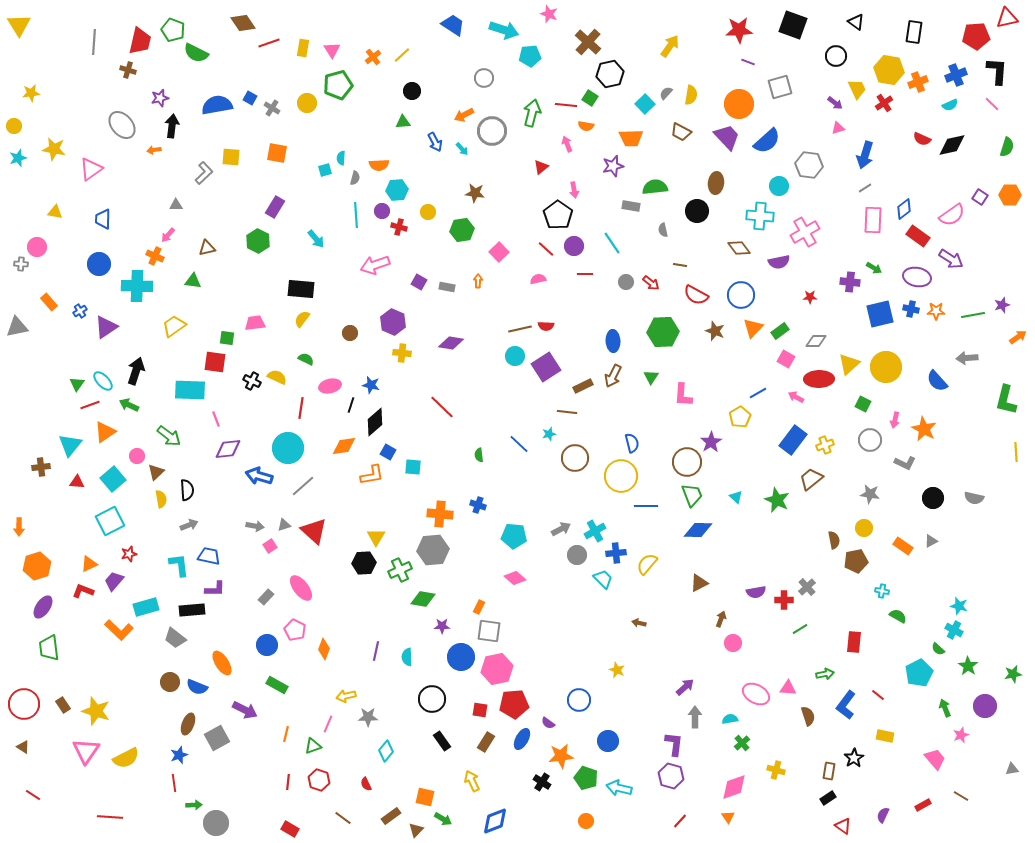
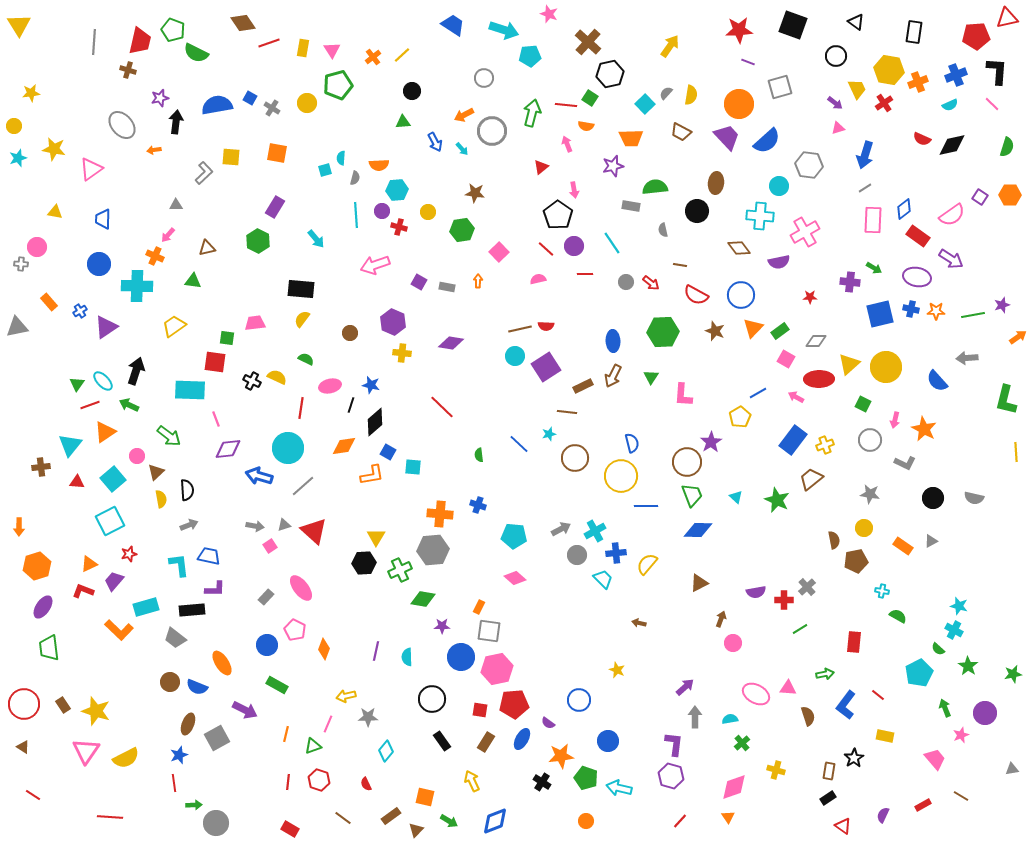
black arrow at (172, 126): moved 4 px right, 4 px up
purple circle at (985, 706): moved 7 px down
green arrow at (443, 819): moved 6 px right, 2 px down
